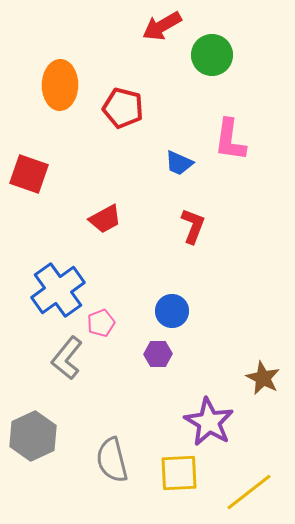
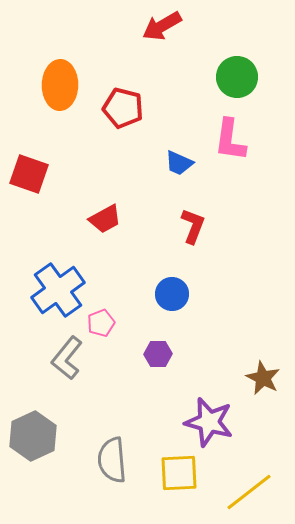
green circle: moved 25 px right, 22 px down
blue circle: moved 17 px up
purple star: rotated 15 degrees counterclockwise
gray semicircle: rotated 9 degrees clockwise
